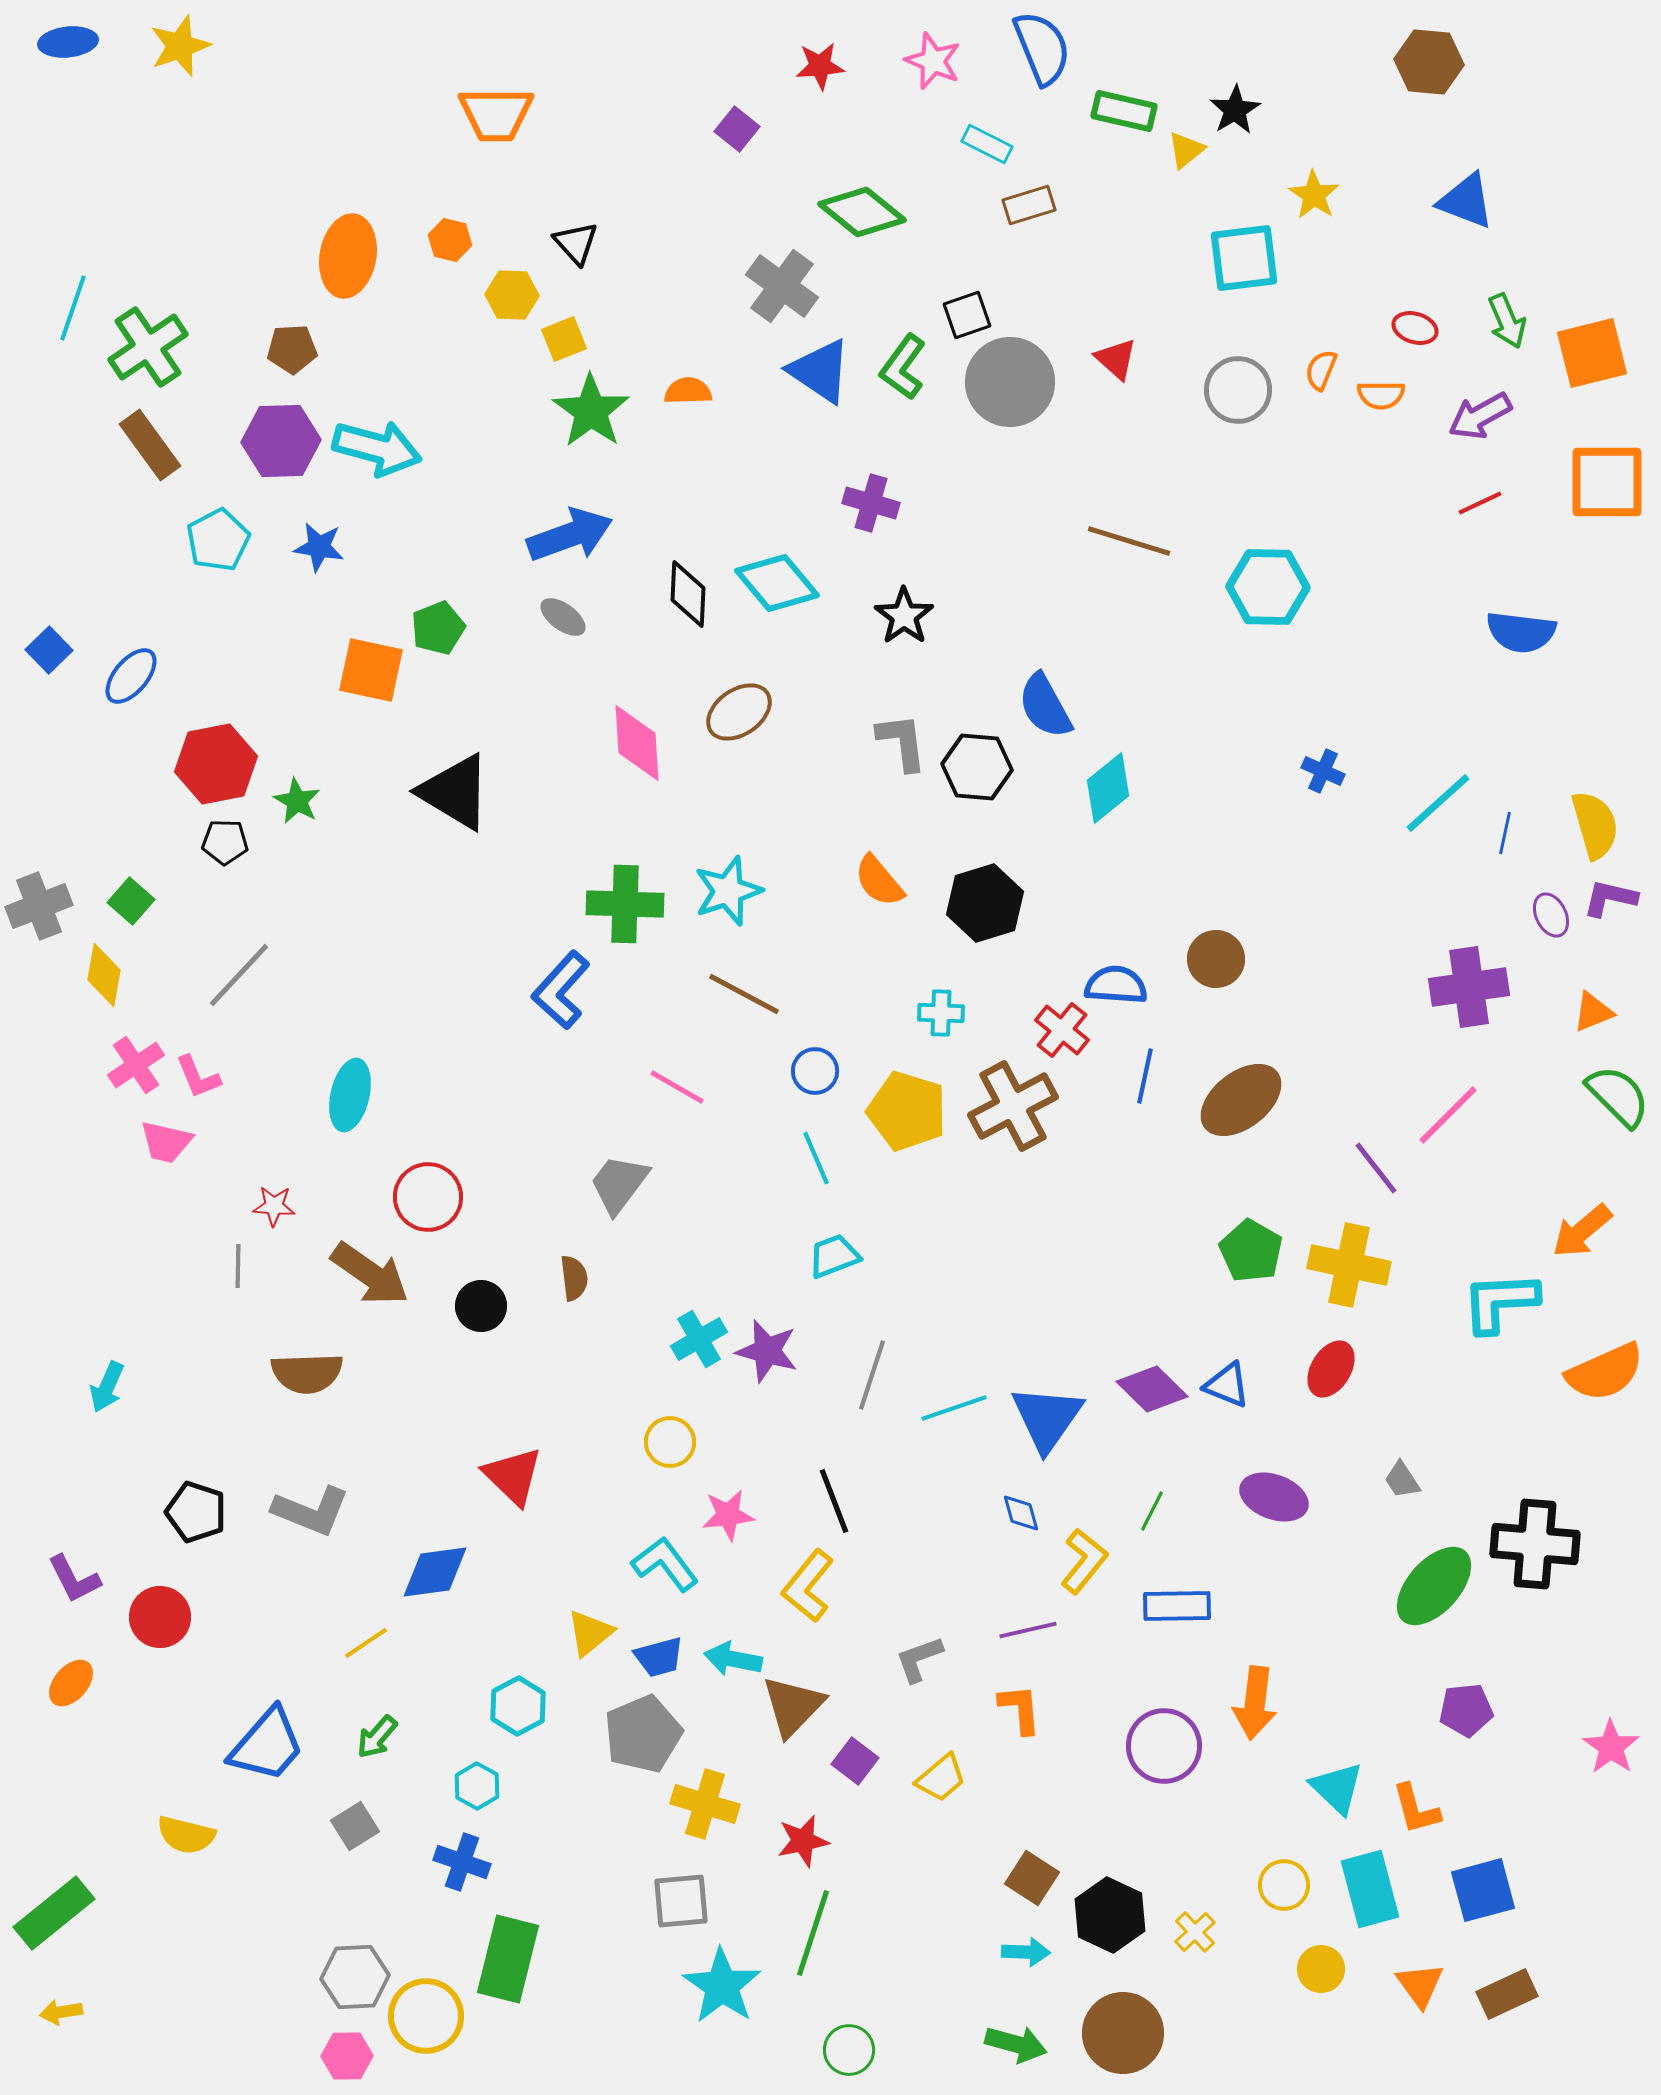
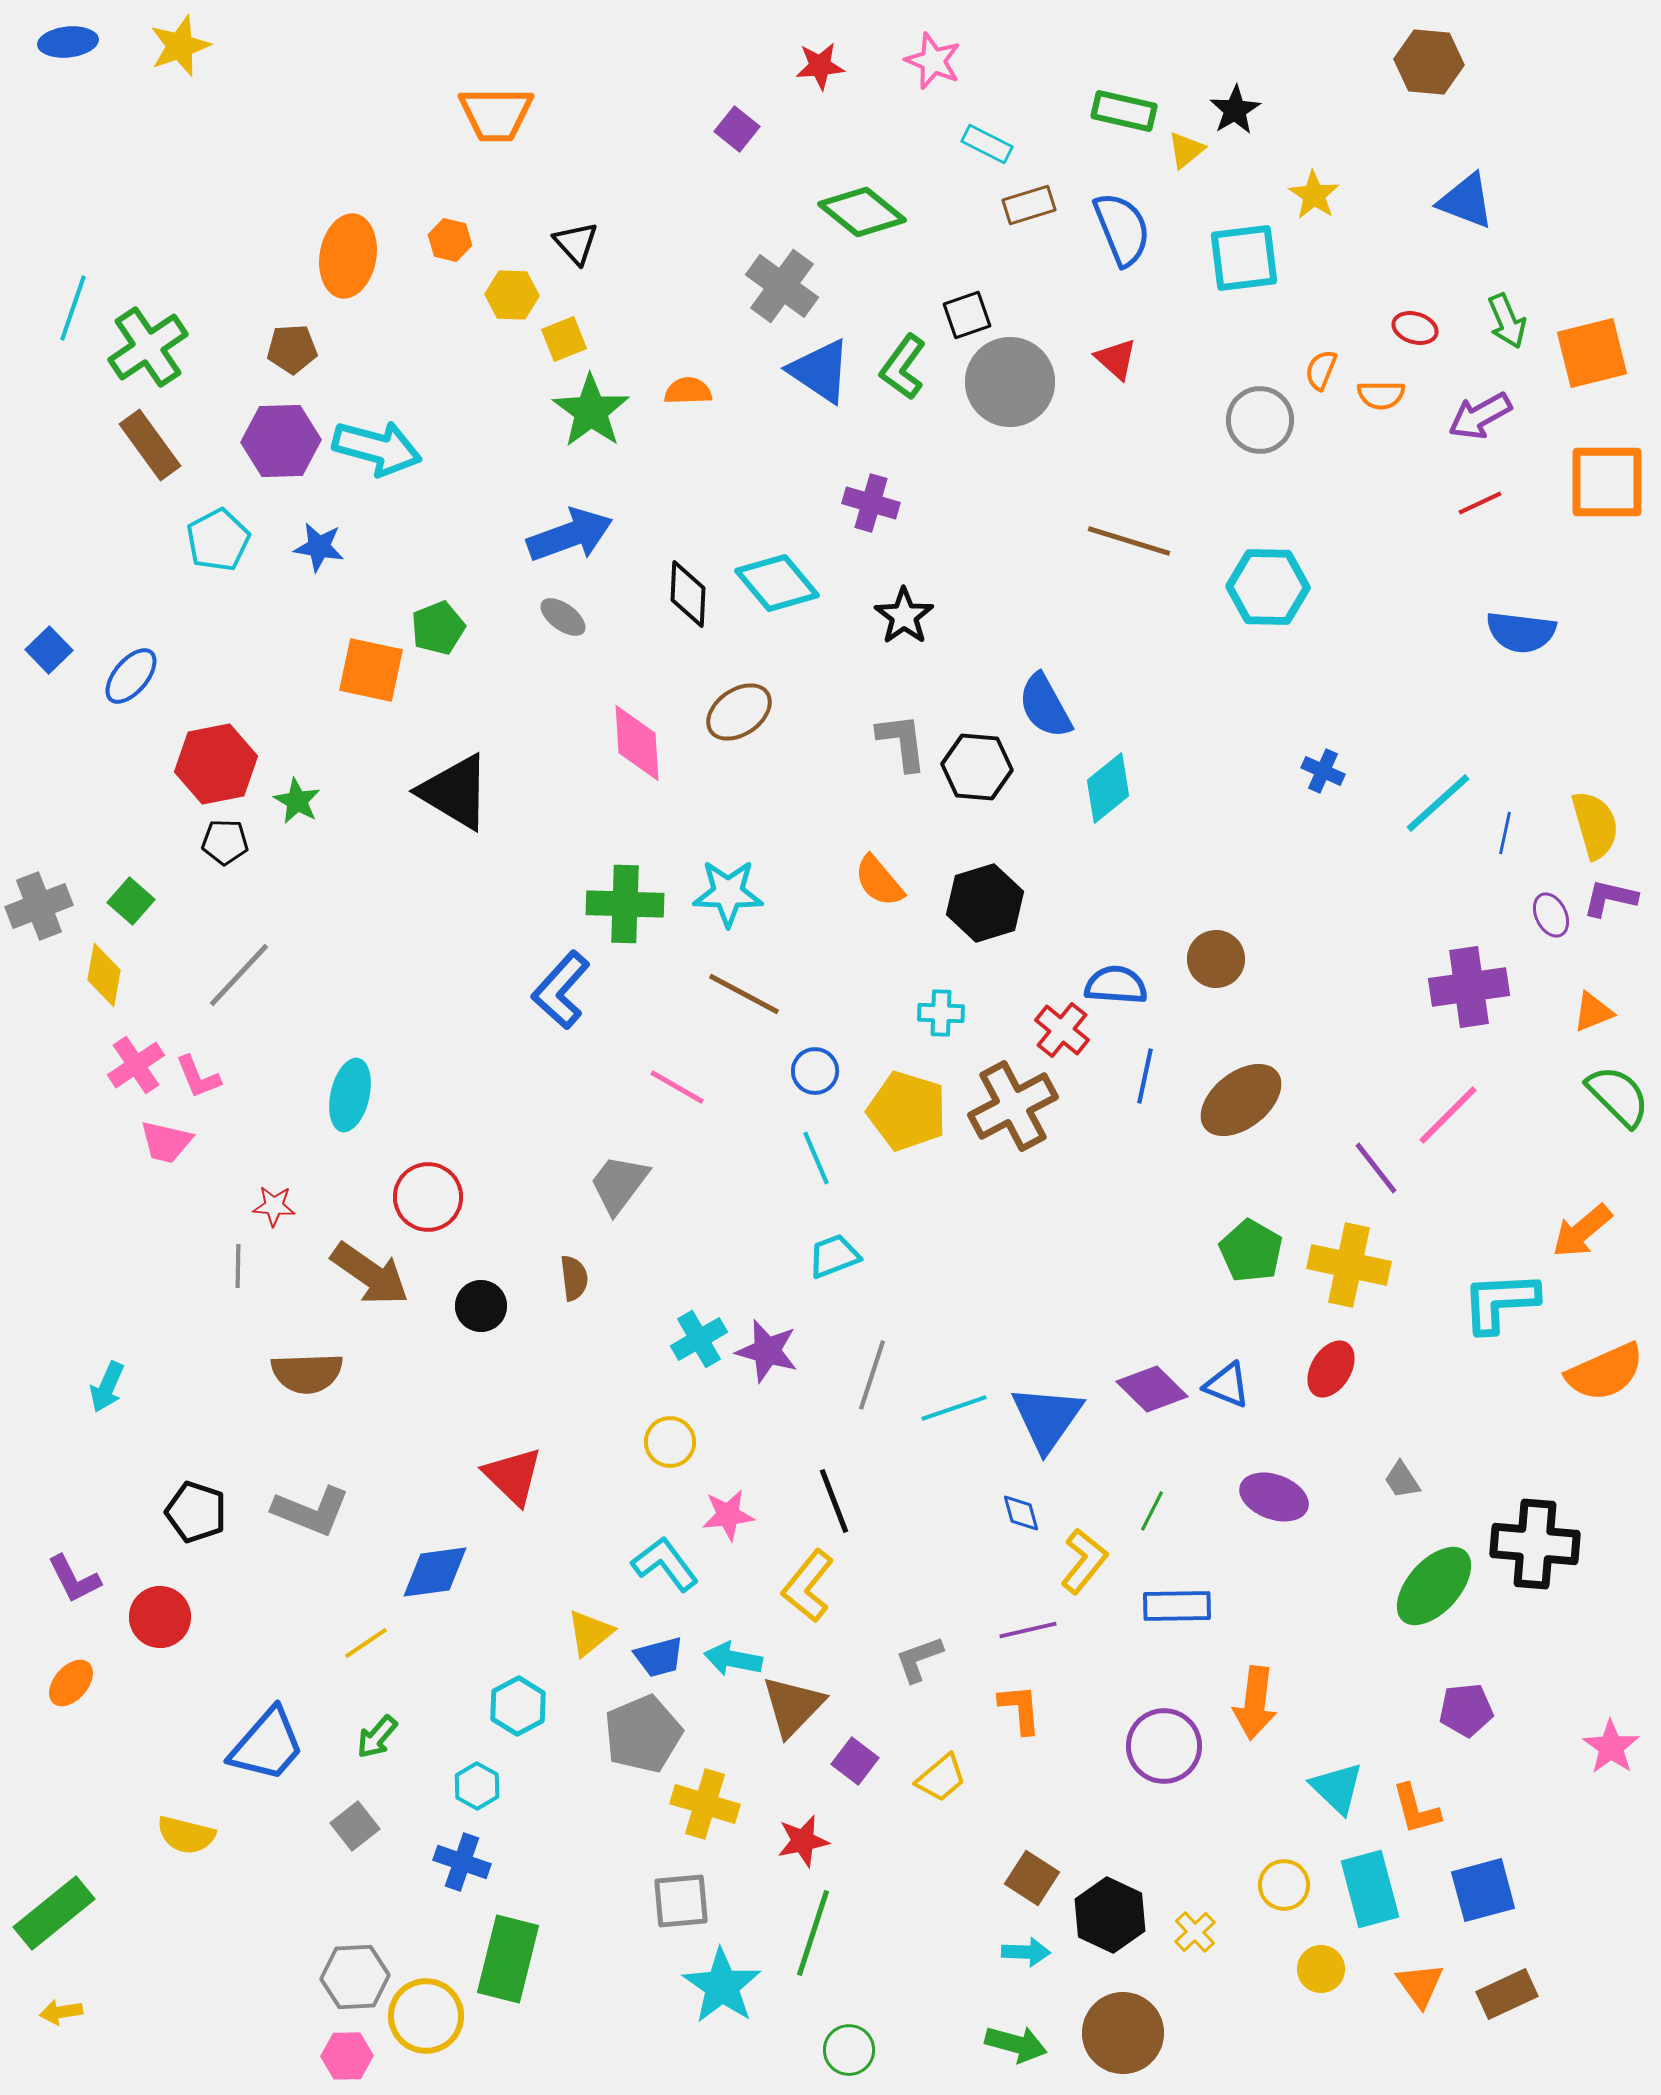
blue semicircle at (1042, 48): moved 80 px right, 181 px down
gray circle at (1238, 390): moved 22 px right, 30 px down
cyan star at (728, 891): moved 2 px down; rotated 20 degrees clockwise
gray square at (355, 1826): rotated 6 degrees counterclockwise
